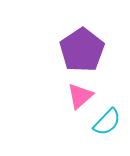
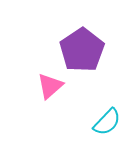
pink triangle: moved 30 px left, 10 px up
